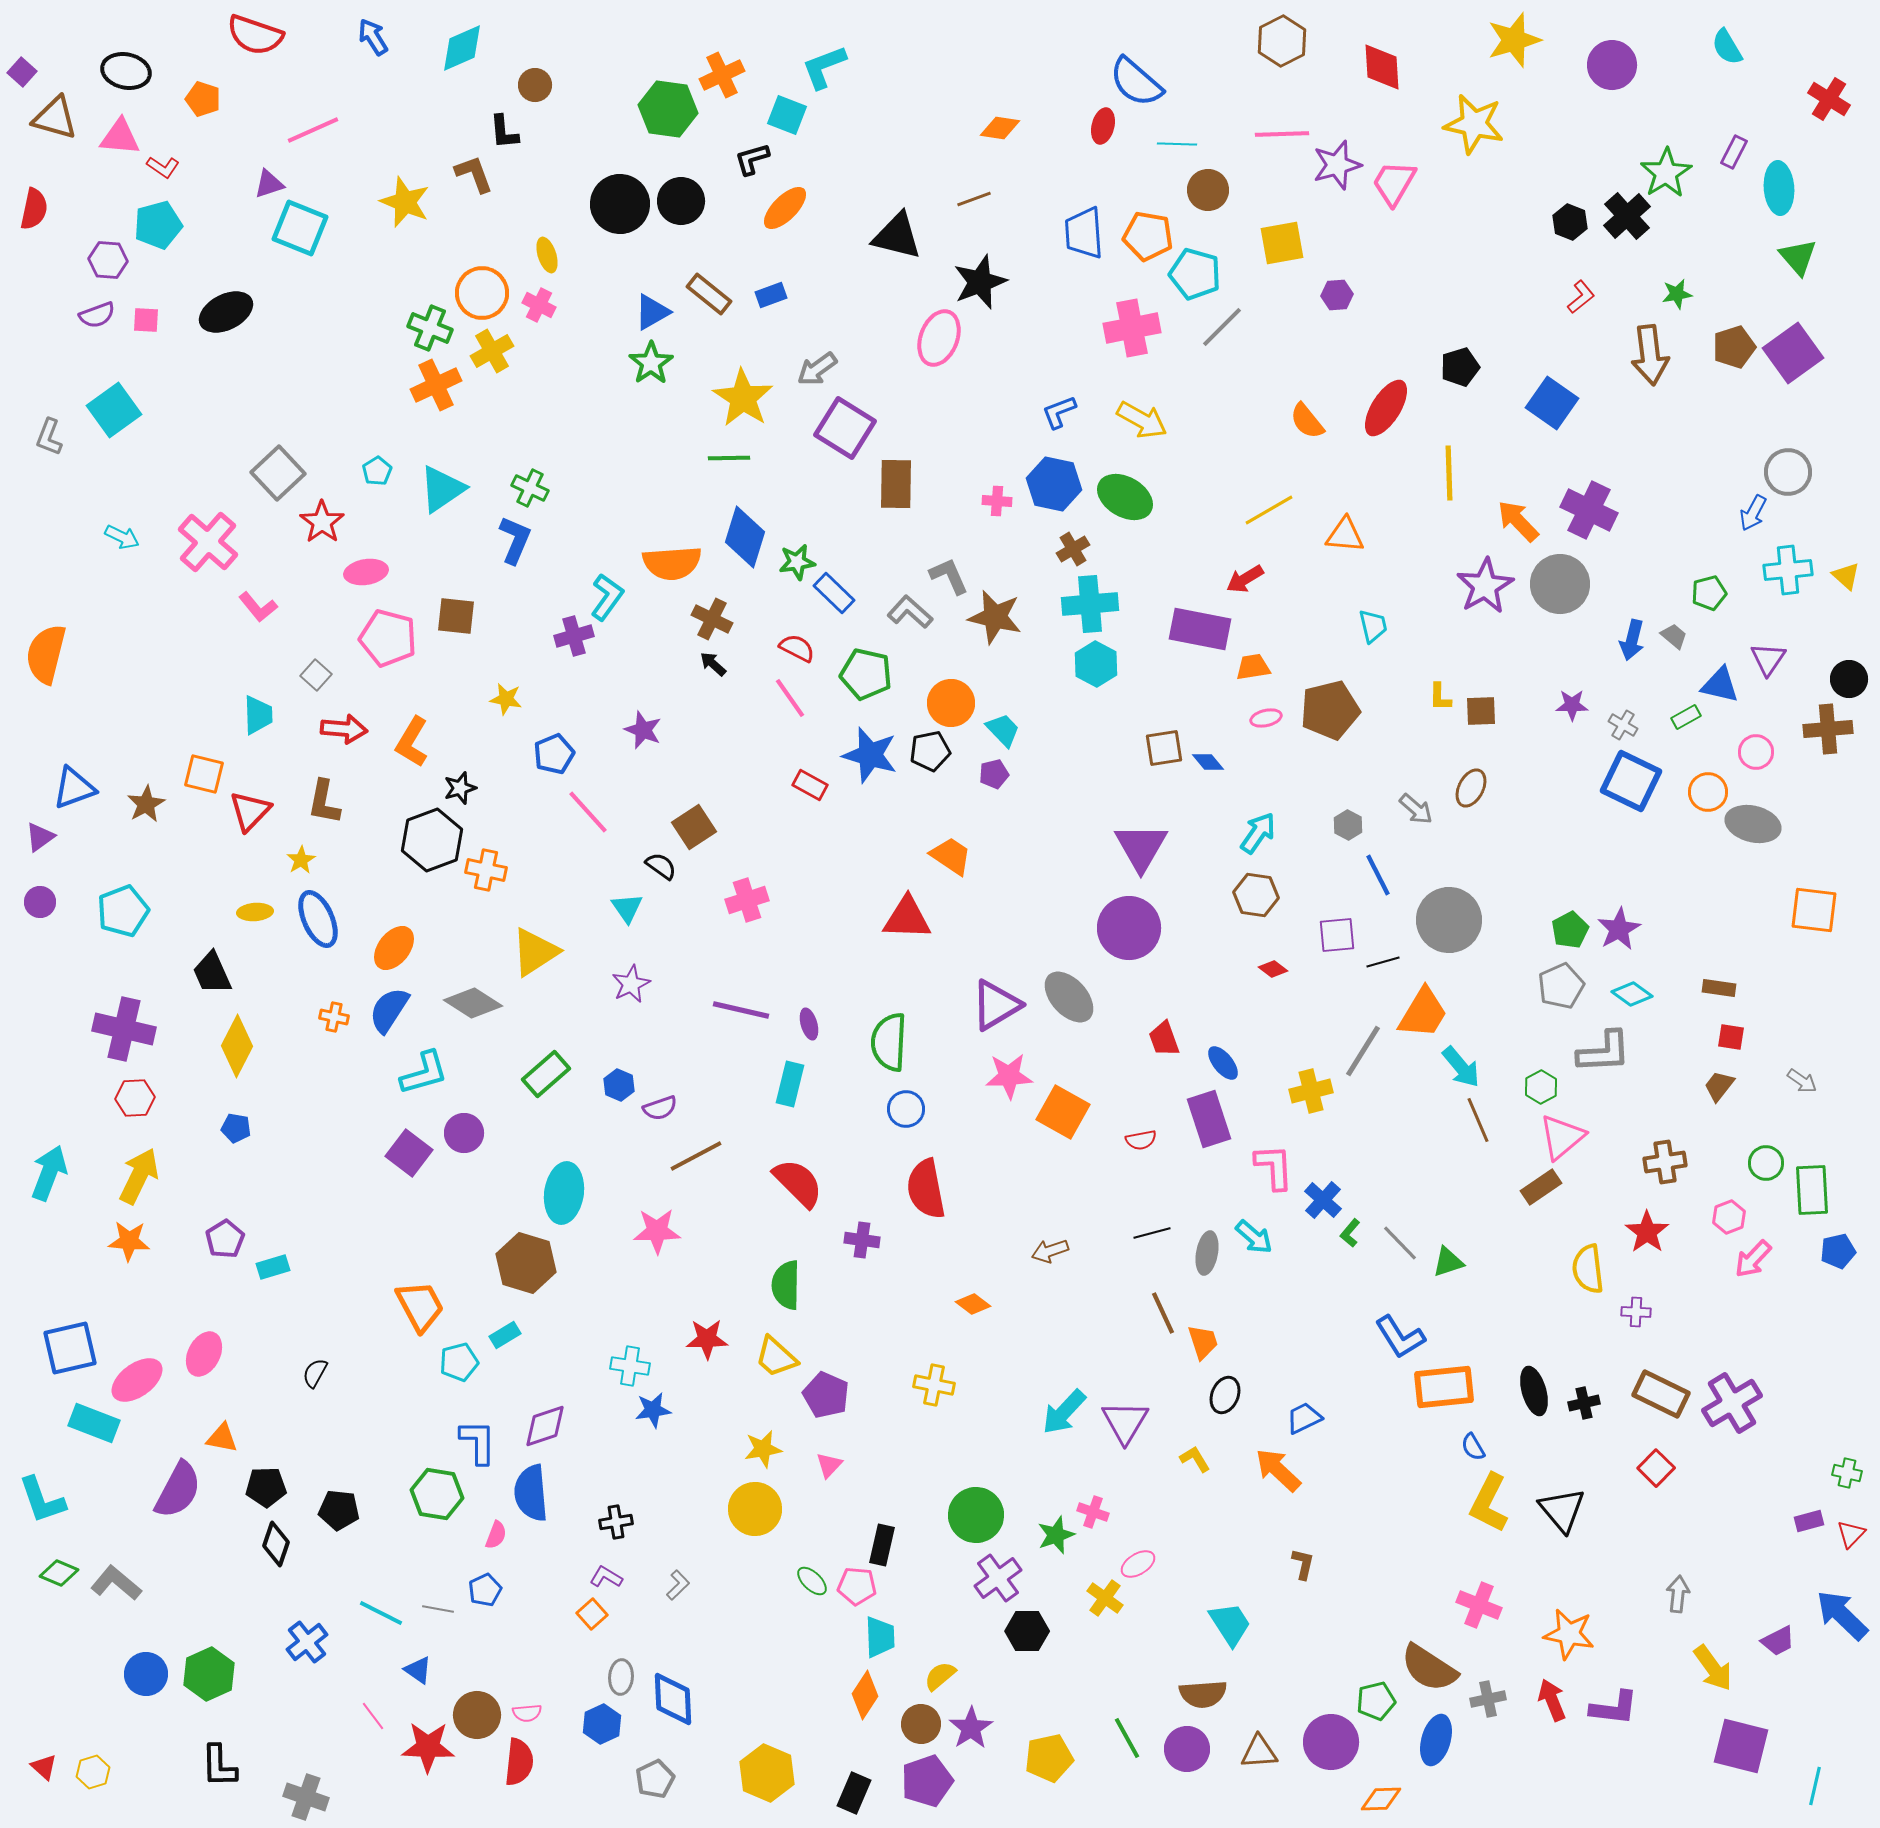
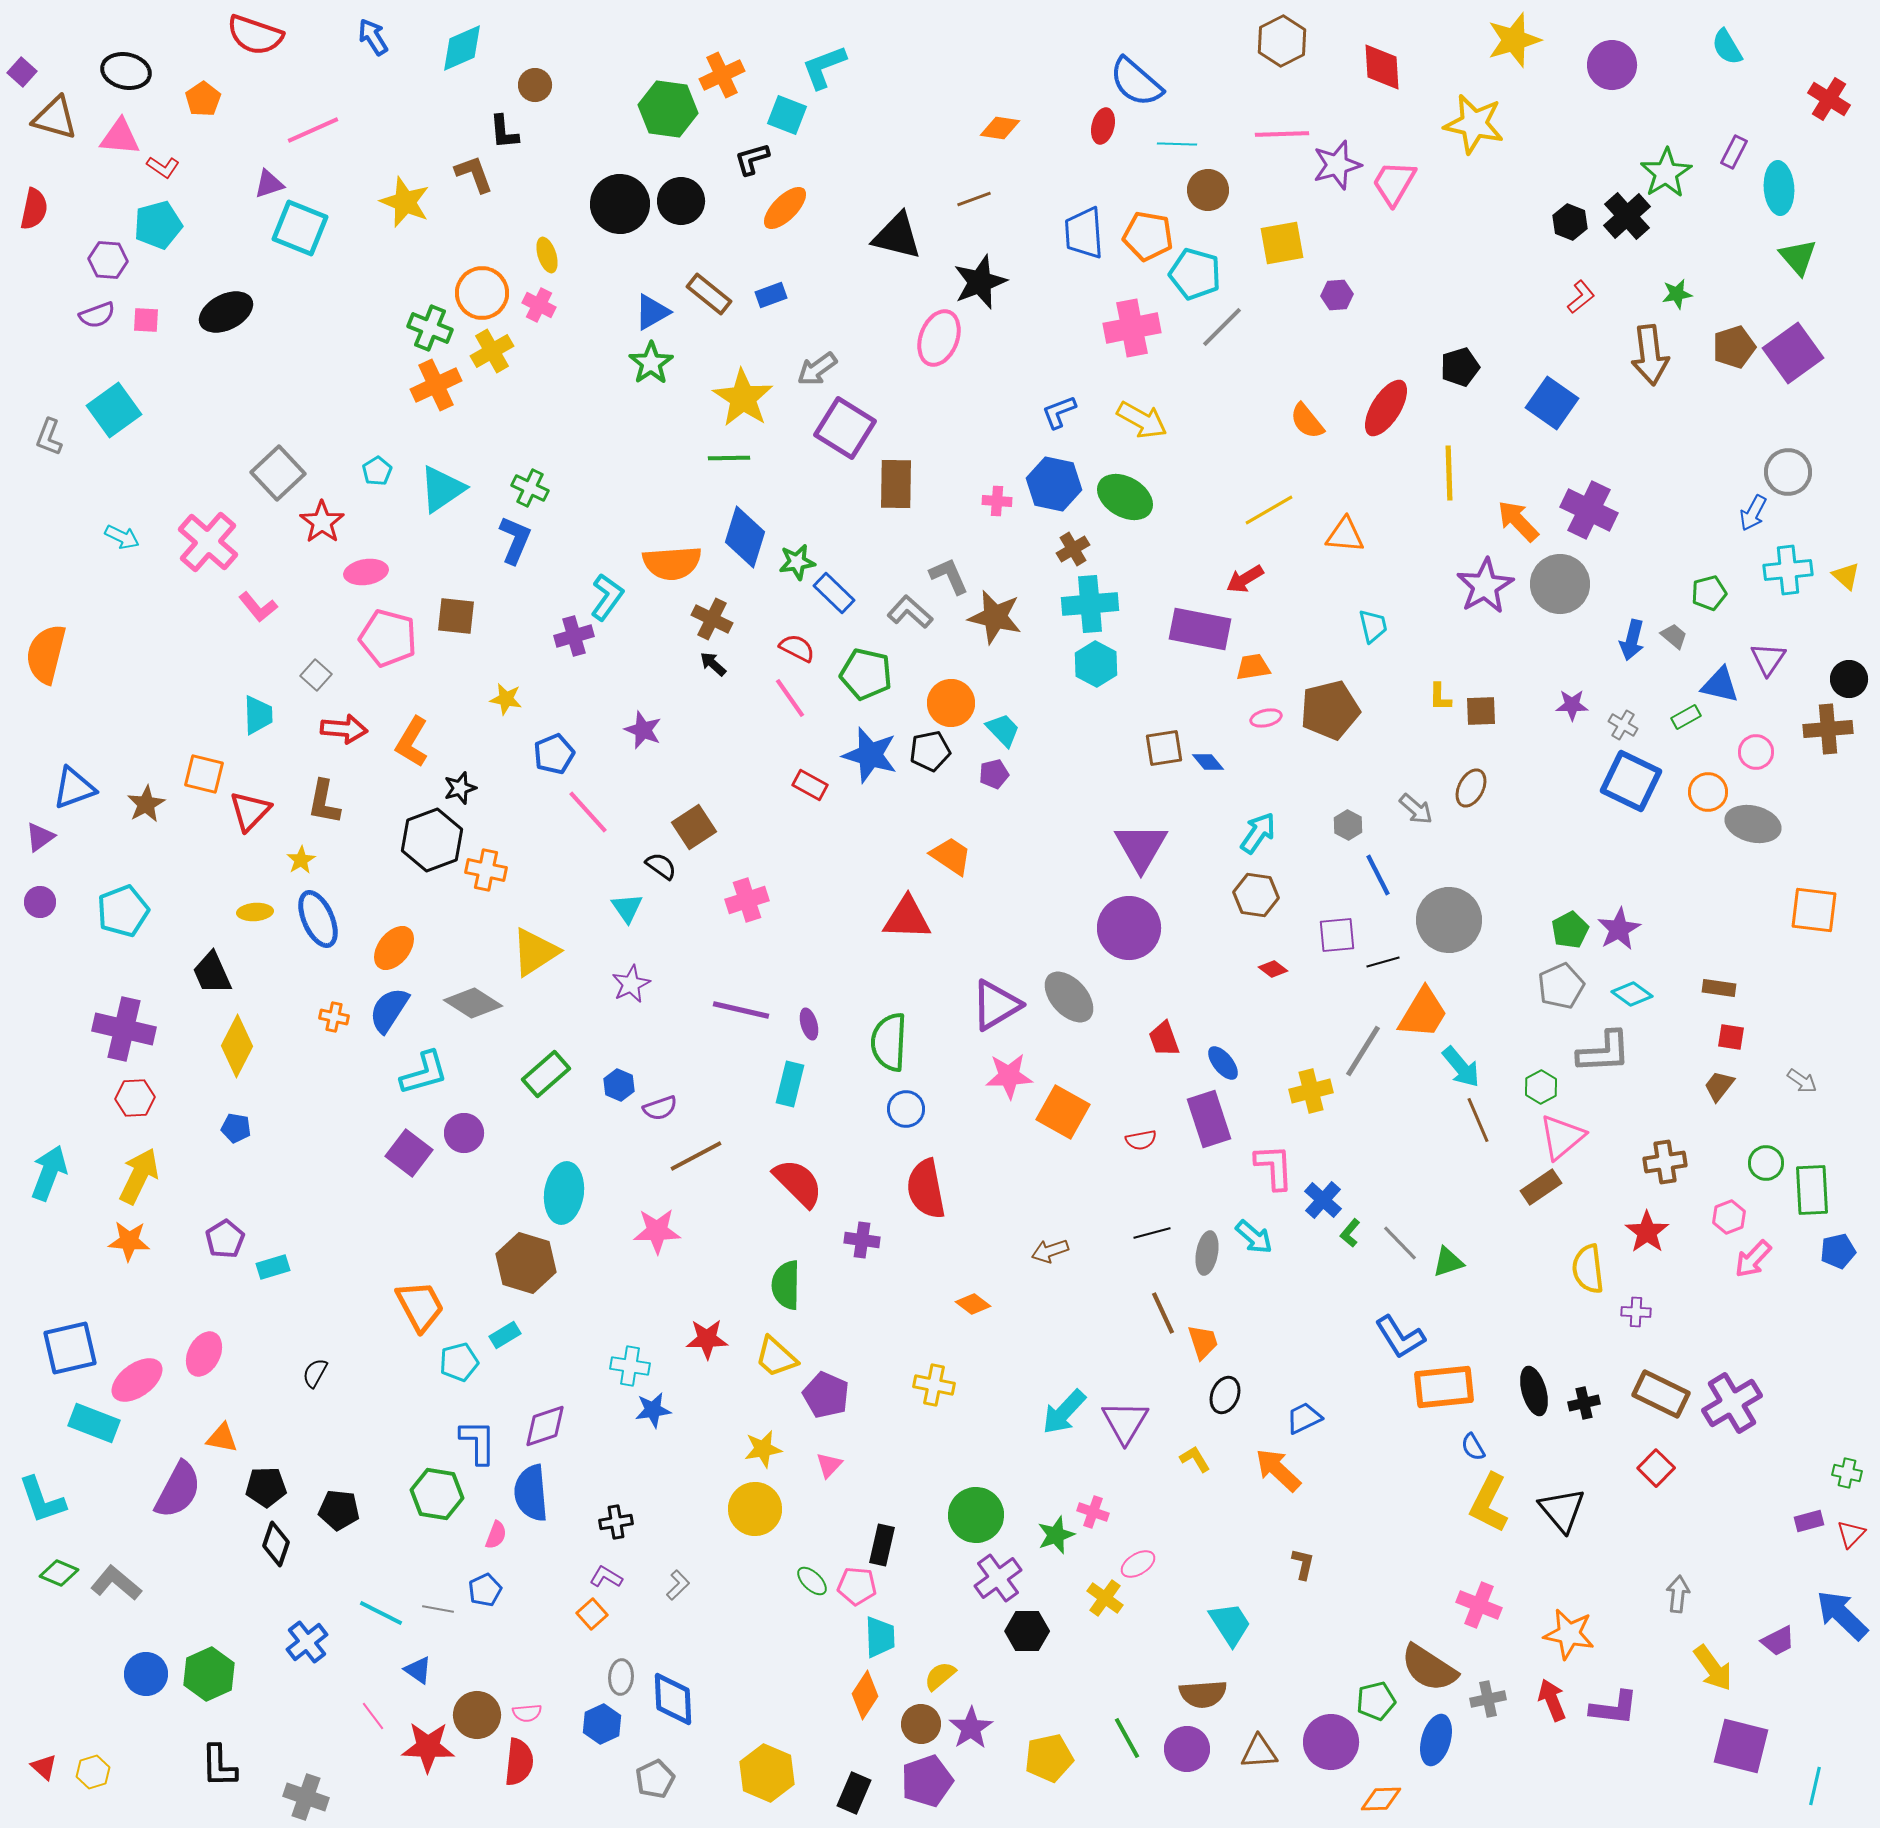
orange pentagon at (203, 99): rotated 20 degrees clockwise
